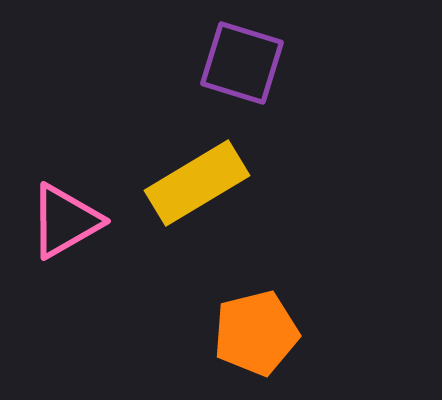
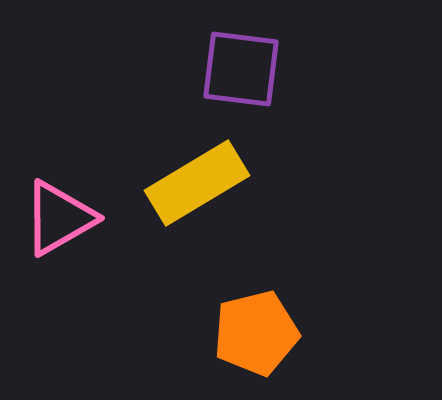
purple square: moved 1 px left, 6 px down; rotated 10 degrees counterclockwise
pink triangle: moved 6 px left, 3 px up
